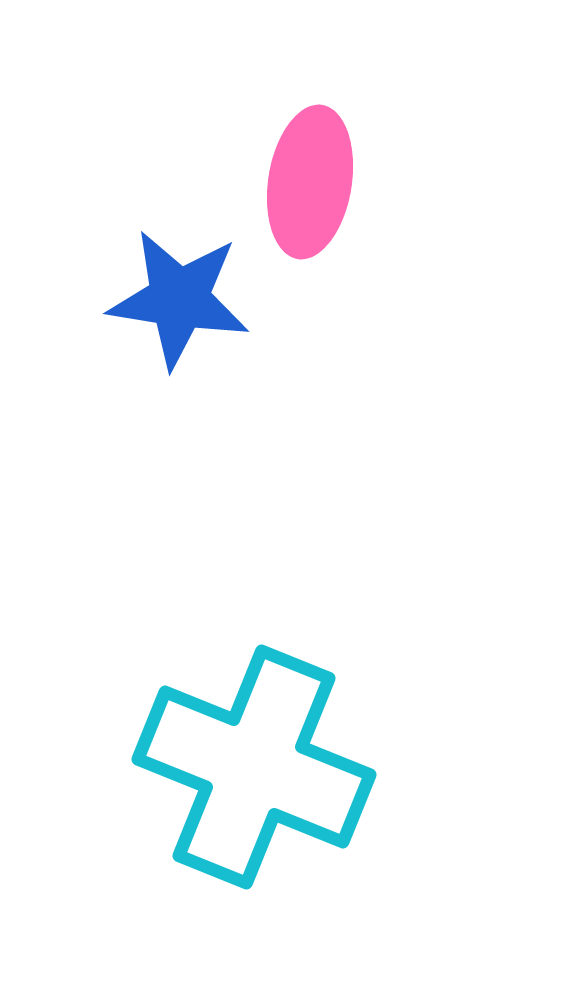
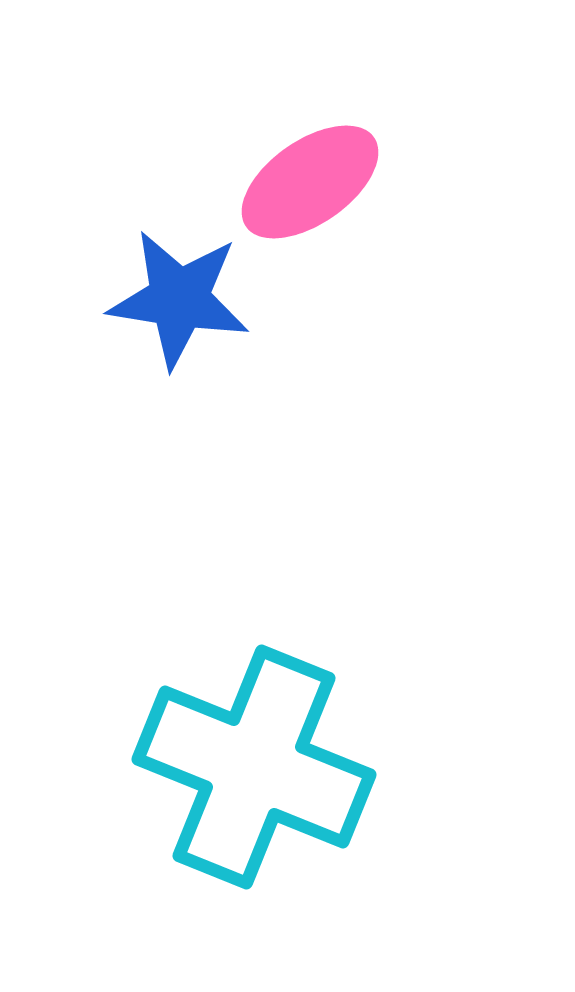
pink ellipse: rotated 46 degrees clockwise
